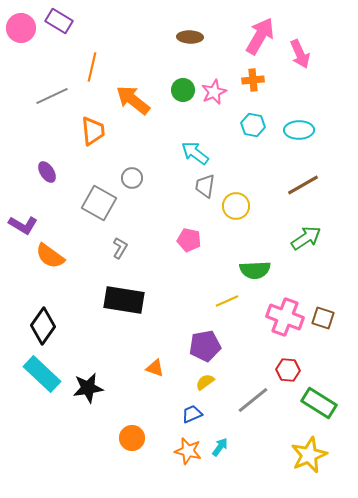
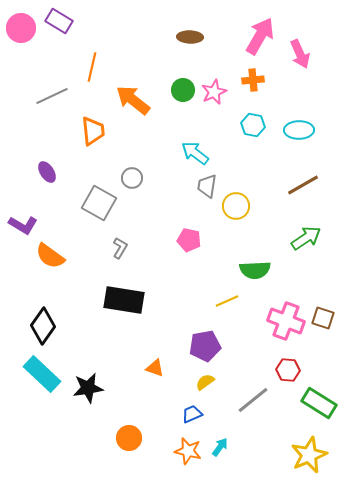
gray trapezoid at (205, 186): moved 2 px right
pink cross at (285, 317): moved 1 px right, 4 px down
orange circle at (132, 438): moved 3 px left
